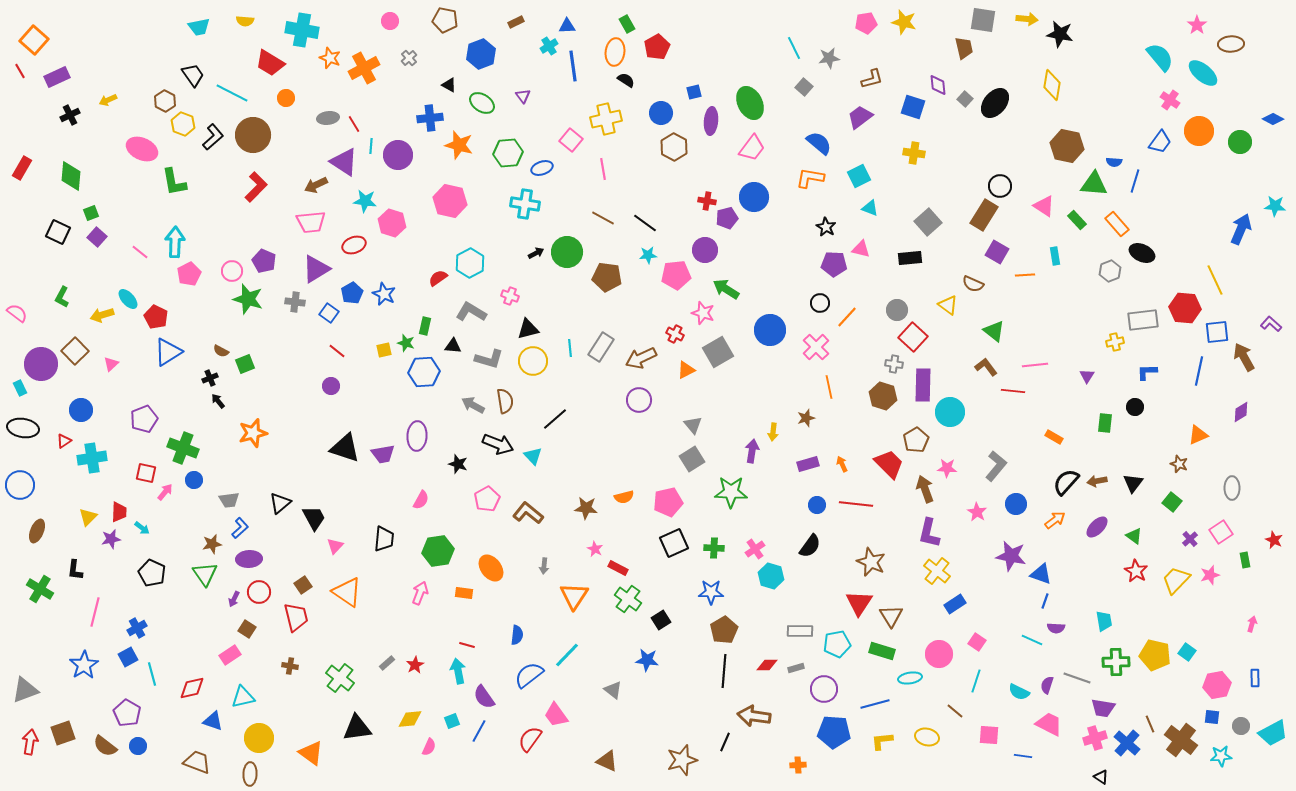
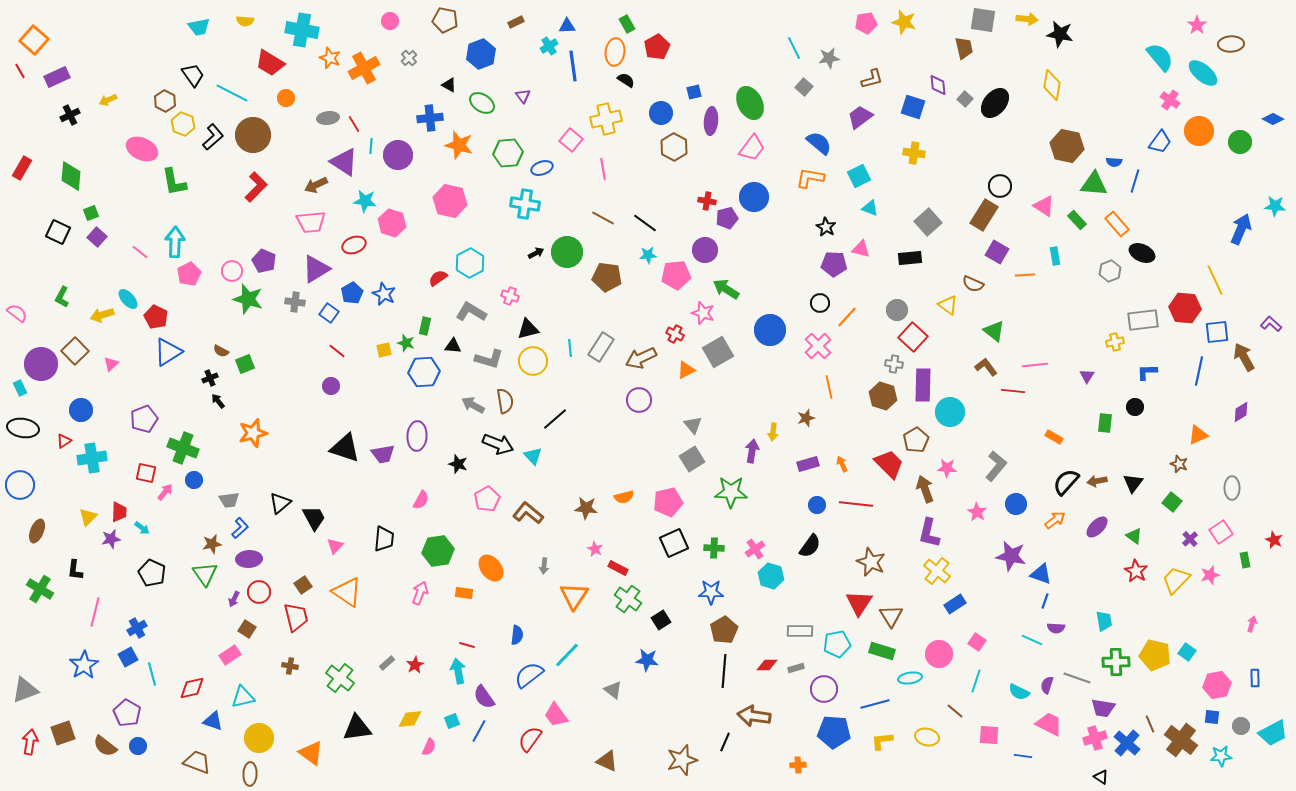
pink cross at (816, 347): moved 2 px right, 1 px up
